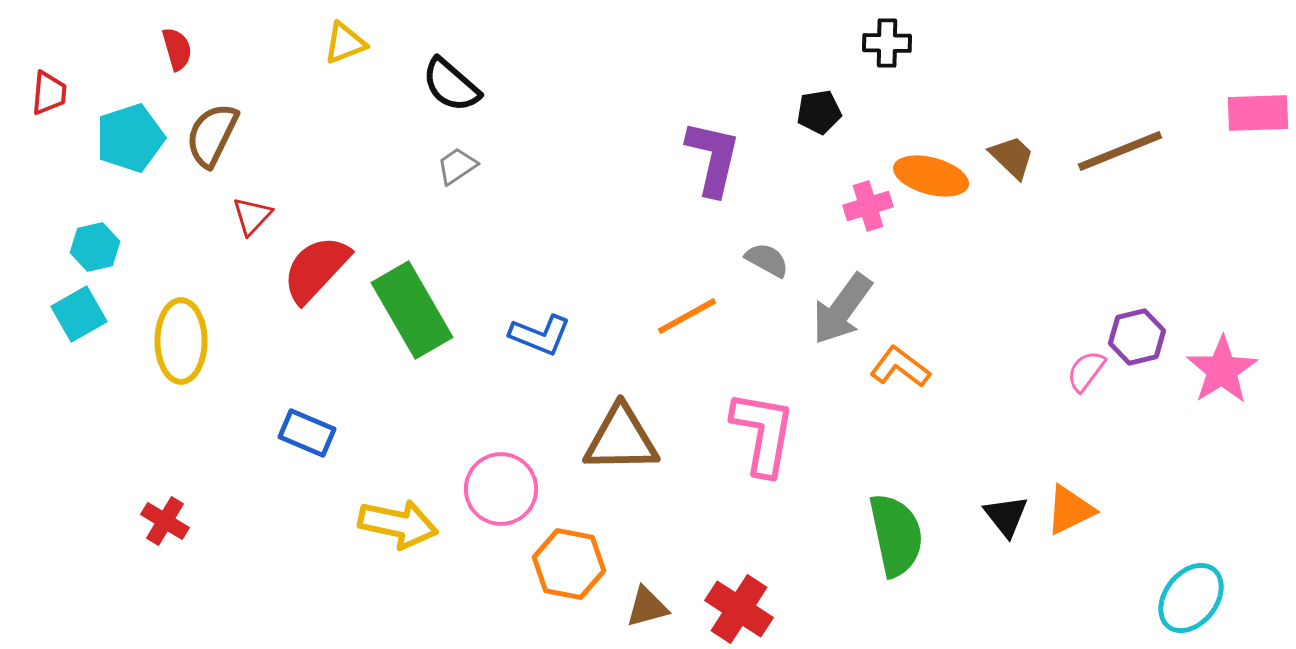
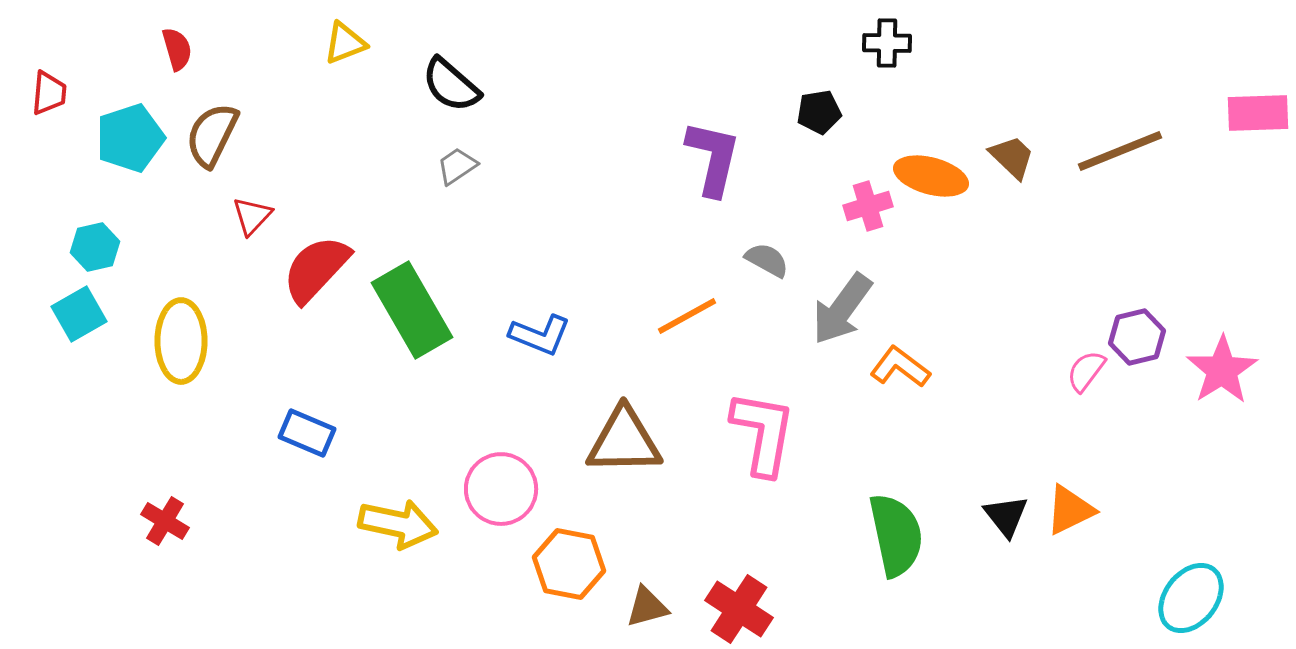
brown triangle at (621, 439): moved 3 px right, 2 px down
